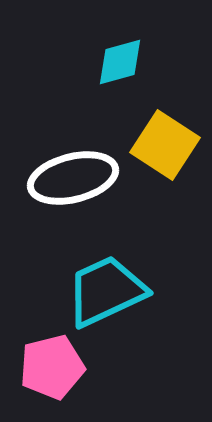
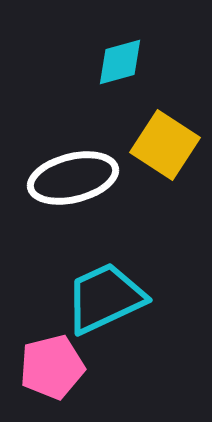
cyan trapezoid: moved 1 px left, 7 px down
